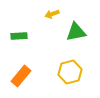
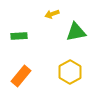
yellow hexagon: rotated 15 degrees counterclockwise
